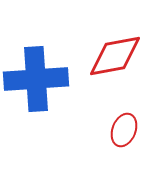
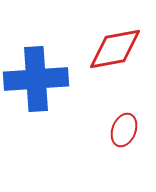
red diamond: moved 7 px up
